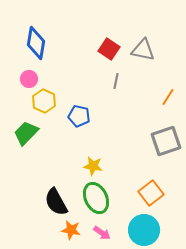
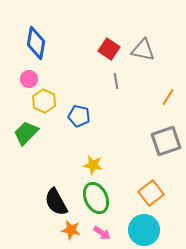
gray line: rotated 21 degrees counterclockwise
yellow star: moved 1 px up
